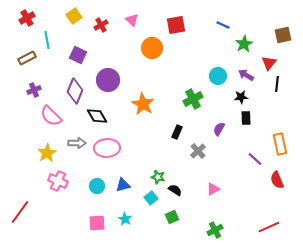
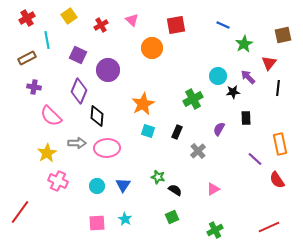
yellow square at (74, 16): moved 5 px left
purple arrow at (246, 75): moved 2 px right, 2 px down; rotated 14 degrees clockwise
purple circle at (108, 80): moved 10 px up
black line at (277, 84): moved 1 px right, 4 px down
purple cross at (34, 90): moved 3 px up; rotated 32 degrees clockwise
purple diamond at (75, 91): moved 4 px right
black star at (241, 97): moved 8 px left, 5 px up
orange star at (143, 104): rotated 15 degrees clockwise
black diamond at (97, 116): rotated 35 degrees clockwise
red semicircle at (277, 180): rotated 12 degrees counterclockwise
blue triangle at (123, 185): rotated 42 degrees counterclockwise
cyan square at (151, 198): moved 3 px left, 67 px up; rotated 32 degrees counterclockwise
